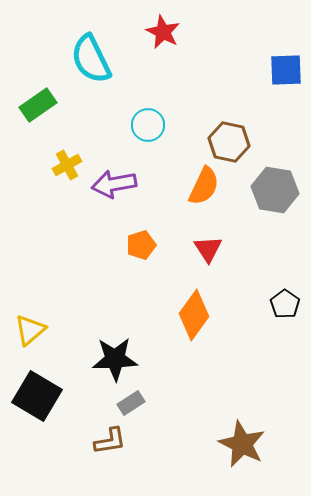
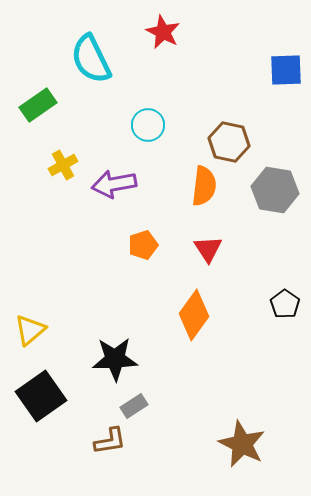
yellow cross: moved 4 px left
orange semicircle: rotated 18 degrees counterclockwise
orange pentagon: moved 2 px right
black square: moved 4 px right; rotated 24 degrees clockwise
gray rectangle: moved 3 px right, 3 px down
